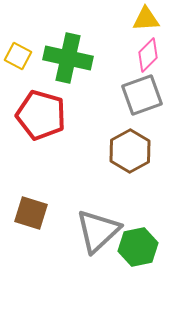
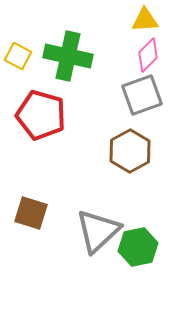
yellow triangle: moved 1 px left, 1 px down
green cross: moved 2 px up
